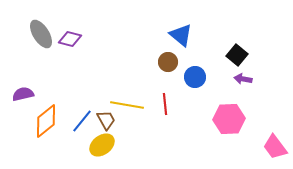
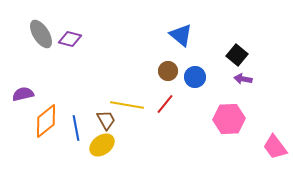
brown circle: moved 9 px down
red line: rotated 45 degrees clockwise
blue line: moved 6 px left, 7 px down; rotated 50 degrees counterclockwise
